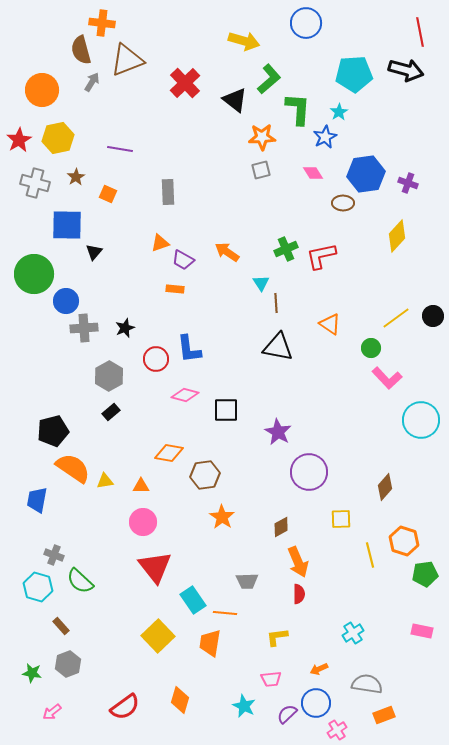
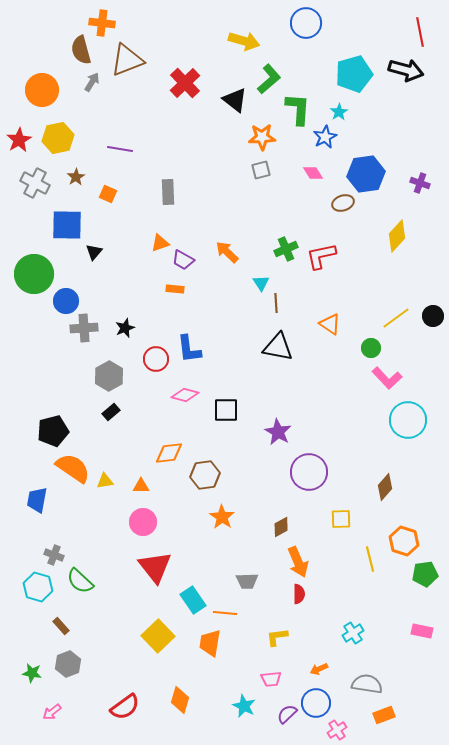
cyan pentagon at (354, 74): rotated 12 degrees counterclockwise
gray cross at (35, 183): rotated 12 degrees clockwise
purple cross at (408, 183): moved 12 px right
brown ellipse at (343, 203): rotated 20 degrees counterclockwise
orange arrow at (227, 252): rotated 10 degrees clockwise
cyan circle at (421, 420): moved 13 px left
orange diamond at (169, 453): rotated 16 degrees counterclockwise
yellow line at (370, 555): moved 4 px down
